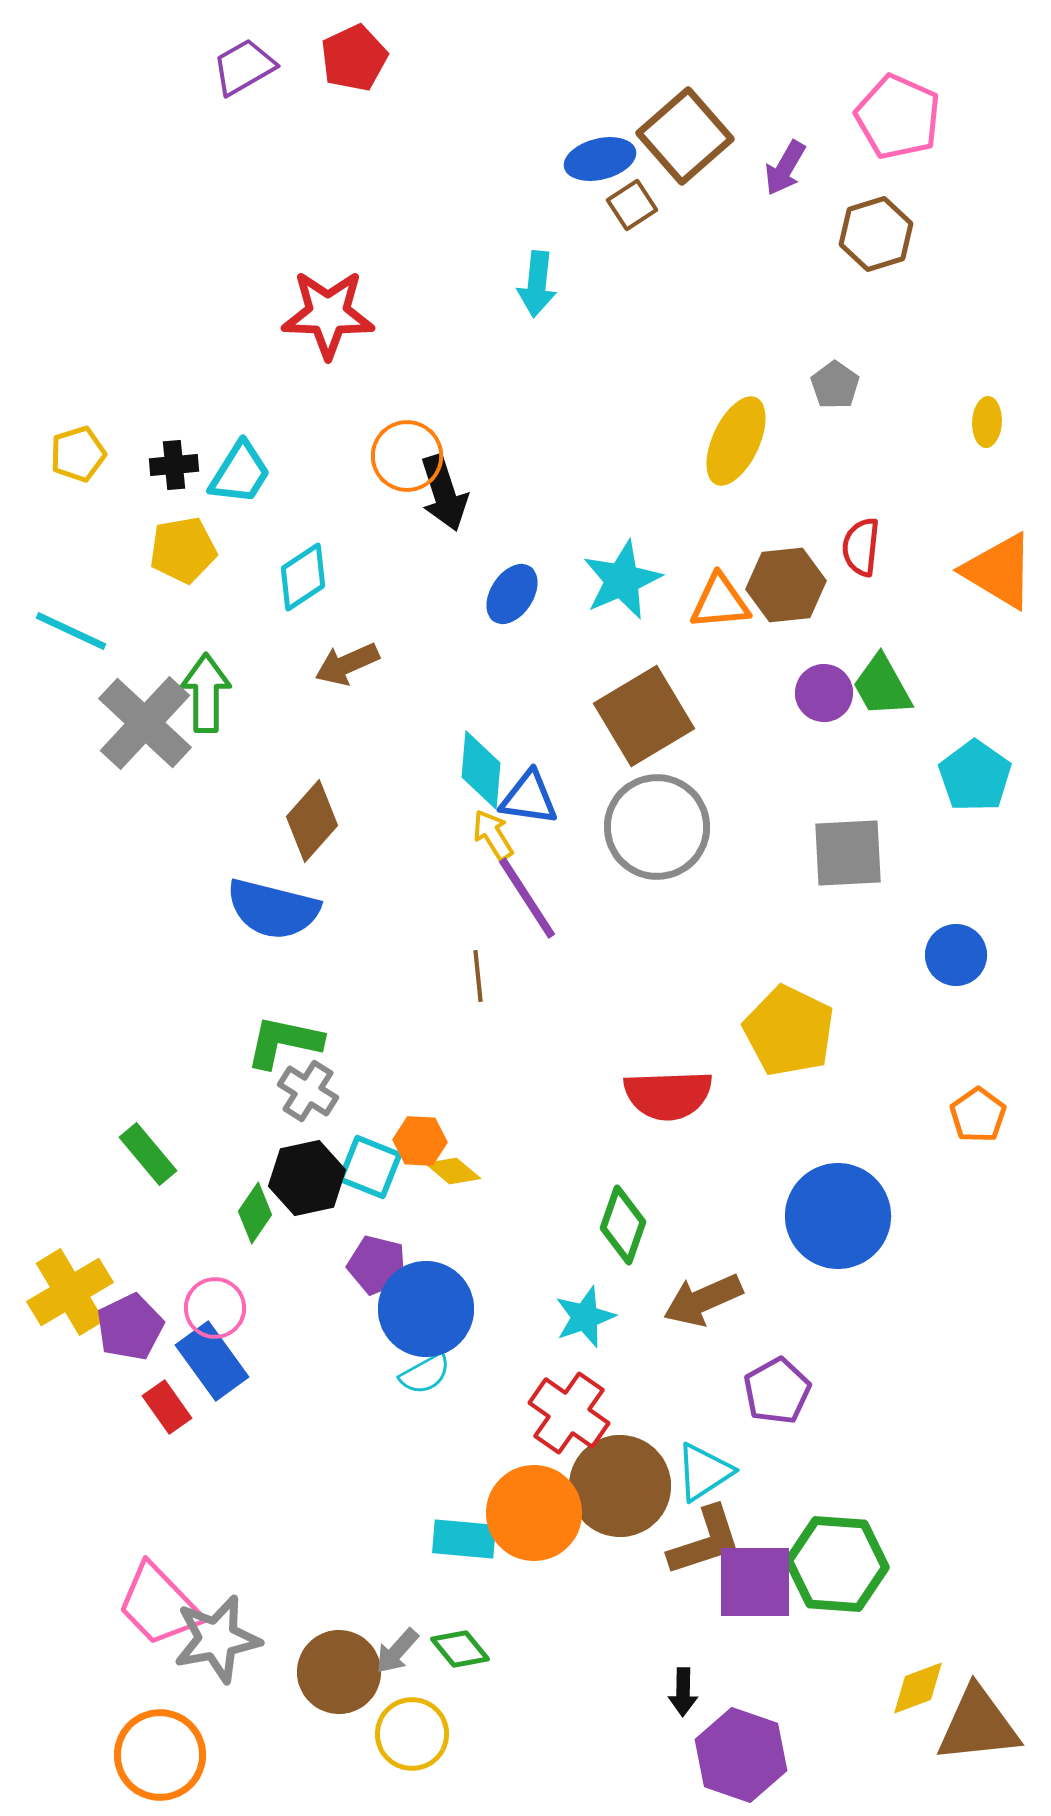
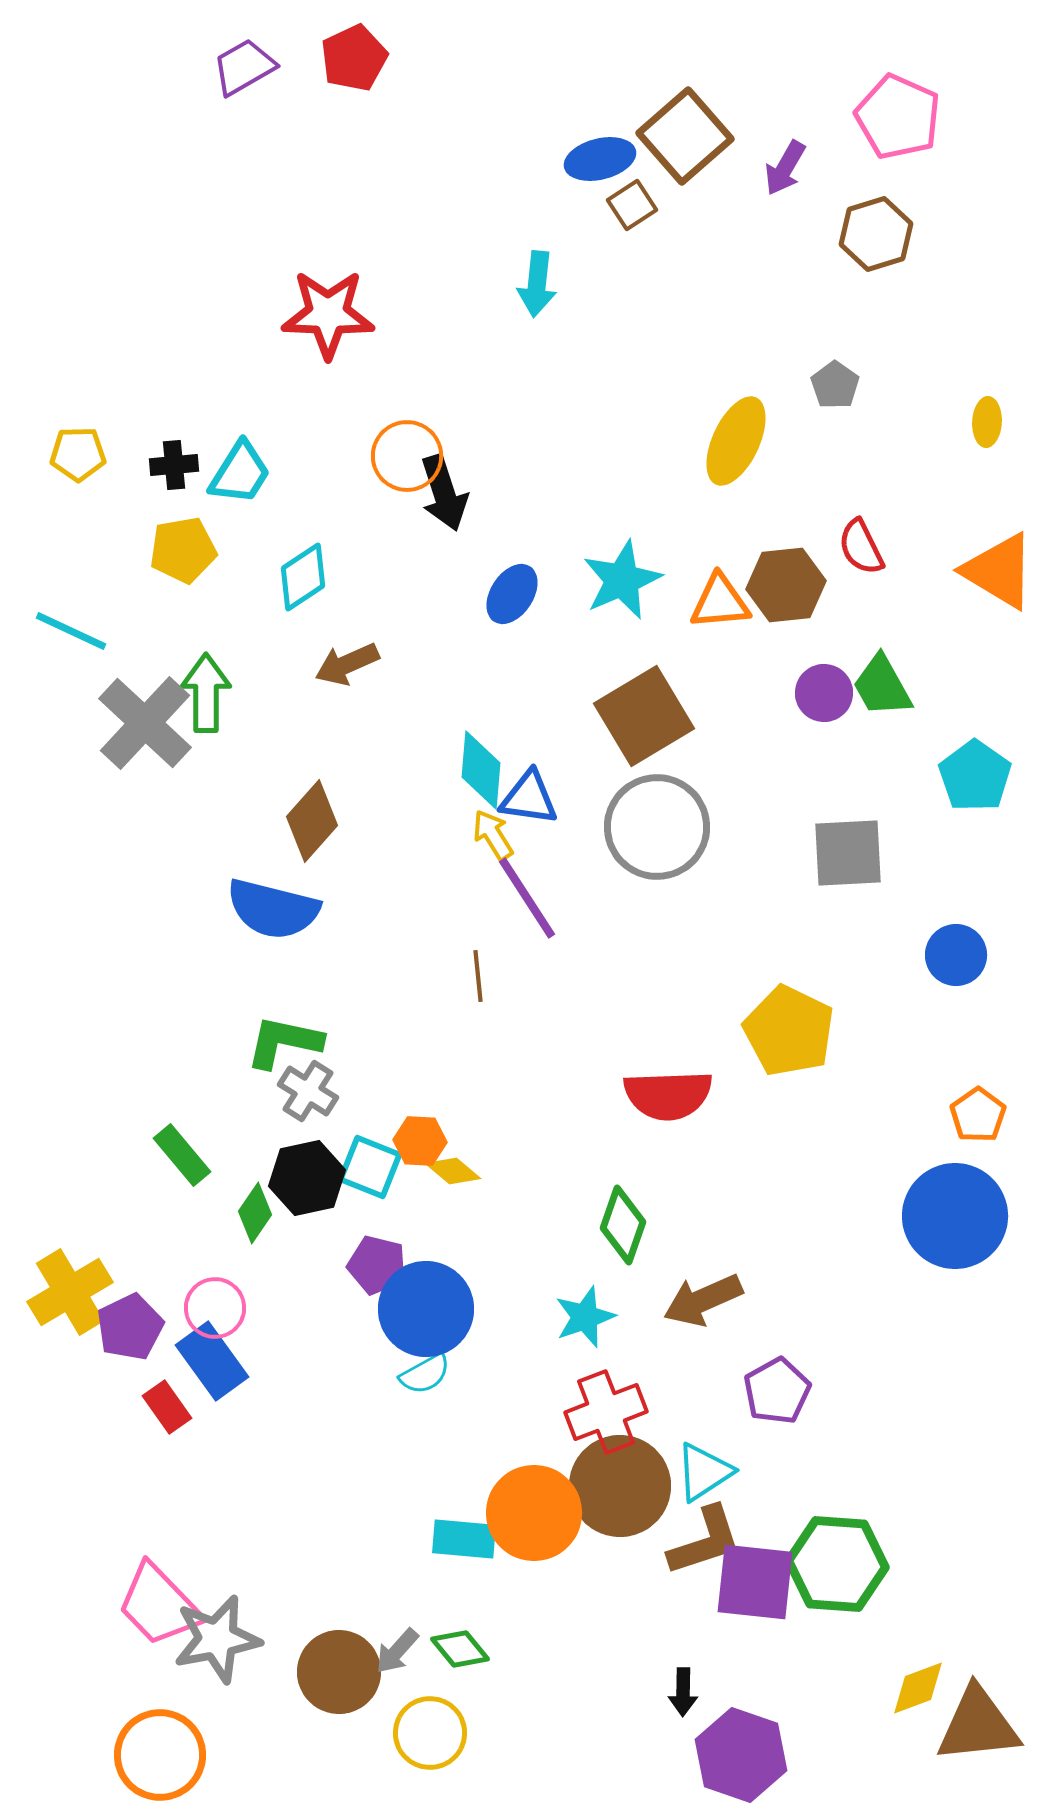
yellow pentagon at (78, 454): rotated 16 degrees clockwise
red semicircle at (861, 547): rotated 32 degrees counterclockwise
green rectangle at (148, 1154): moved 34 px right, 1 px down
blue circle at (838, 1216): moved 117 px right
red cross at (569, 1413): moved 37 px right, 1 px up; rotated 34 degrees clockwise
purple square at (755, 1582): rotated 6 degrees clockwise
yellow circle at (412, 1734): moved 18 px right, 1 px up
